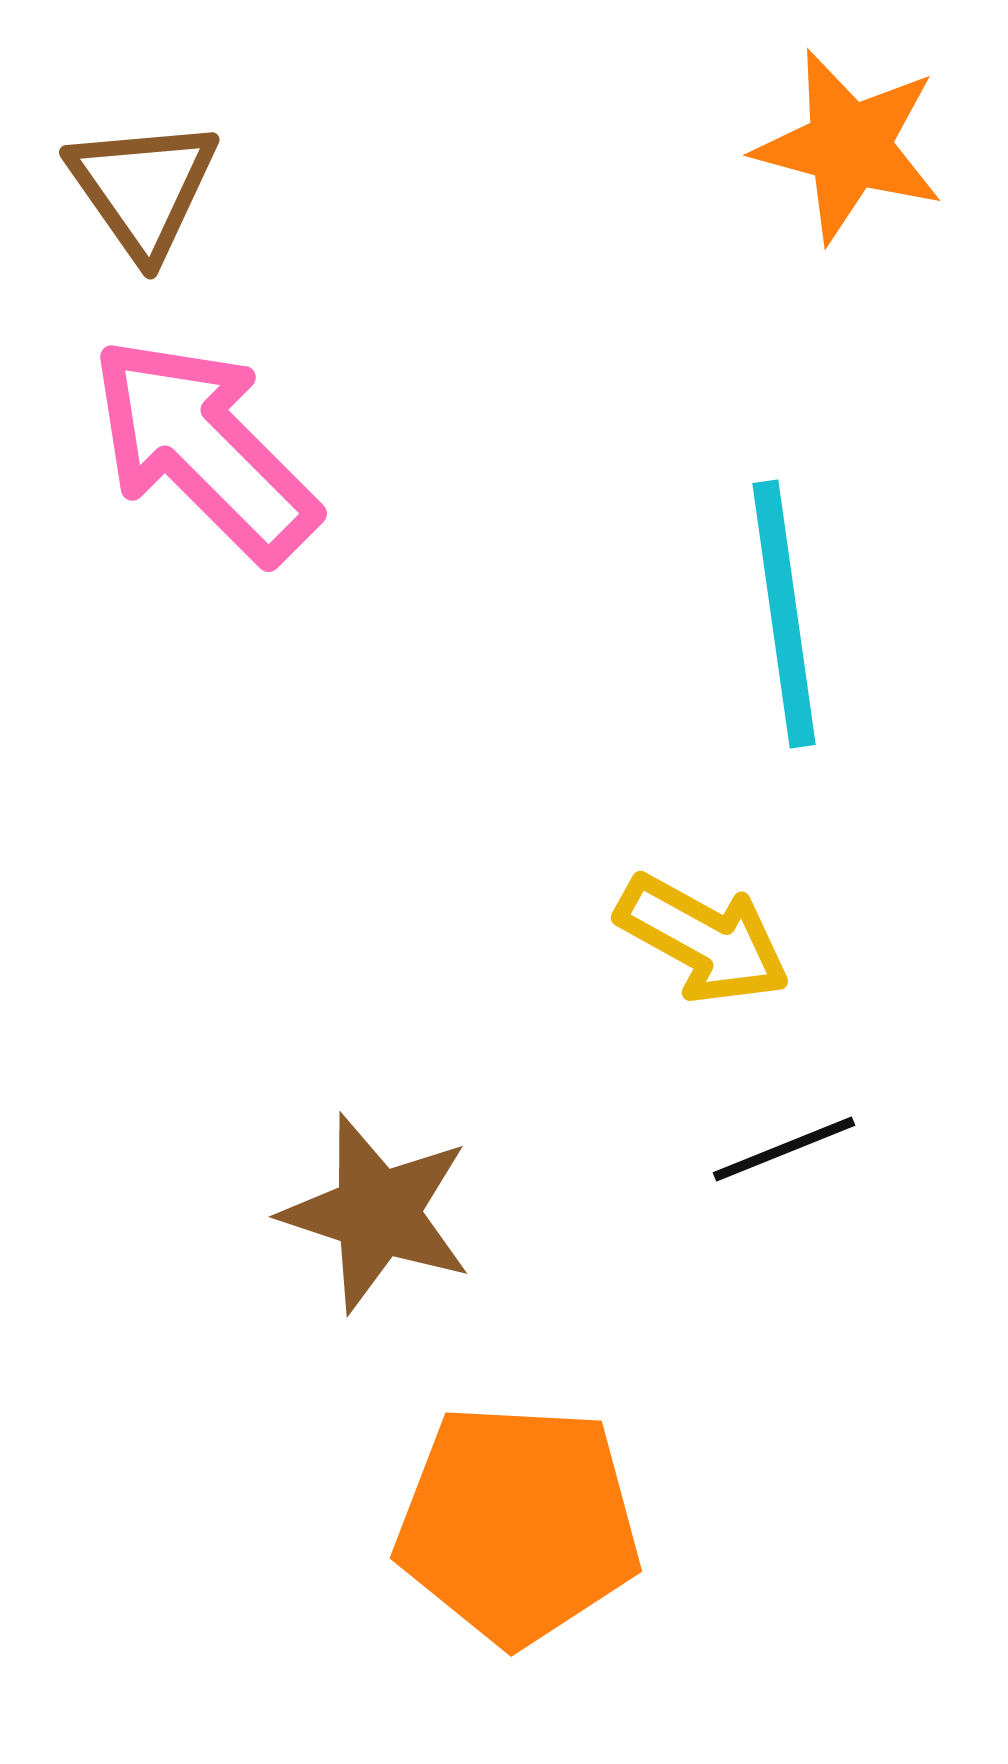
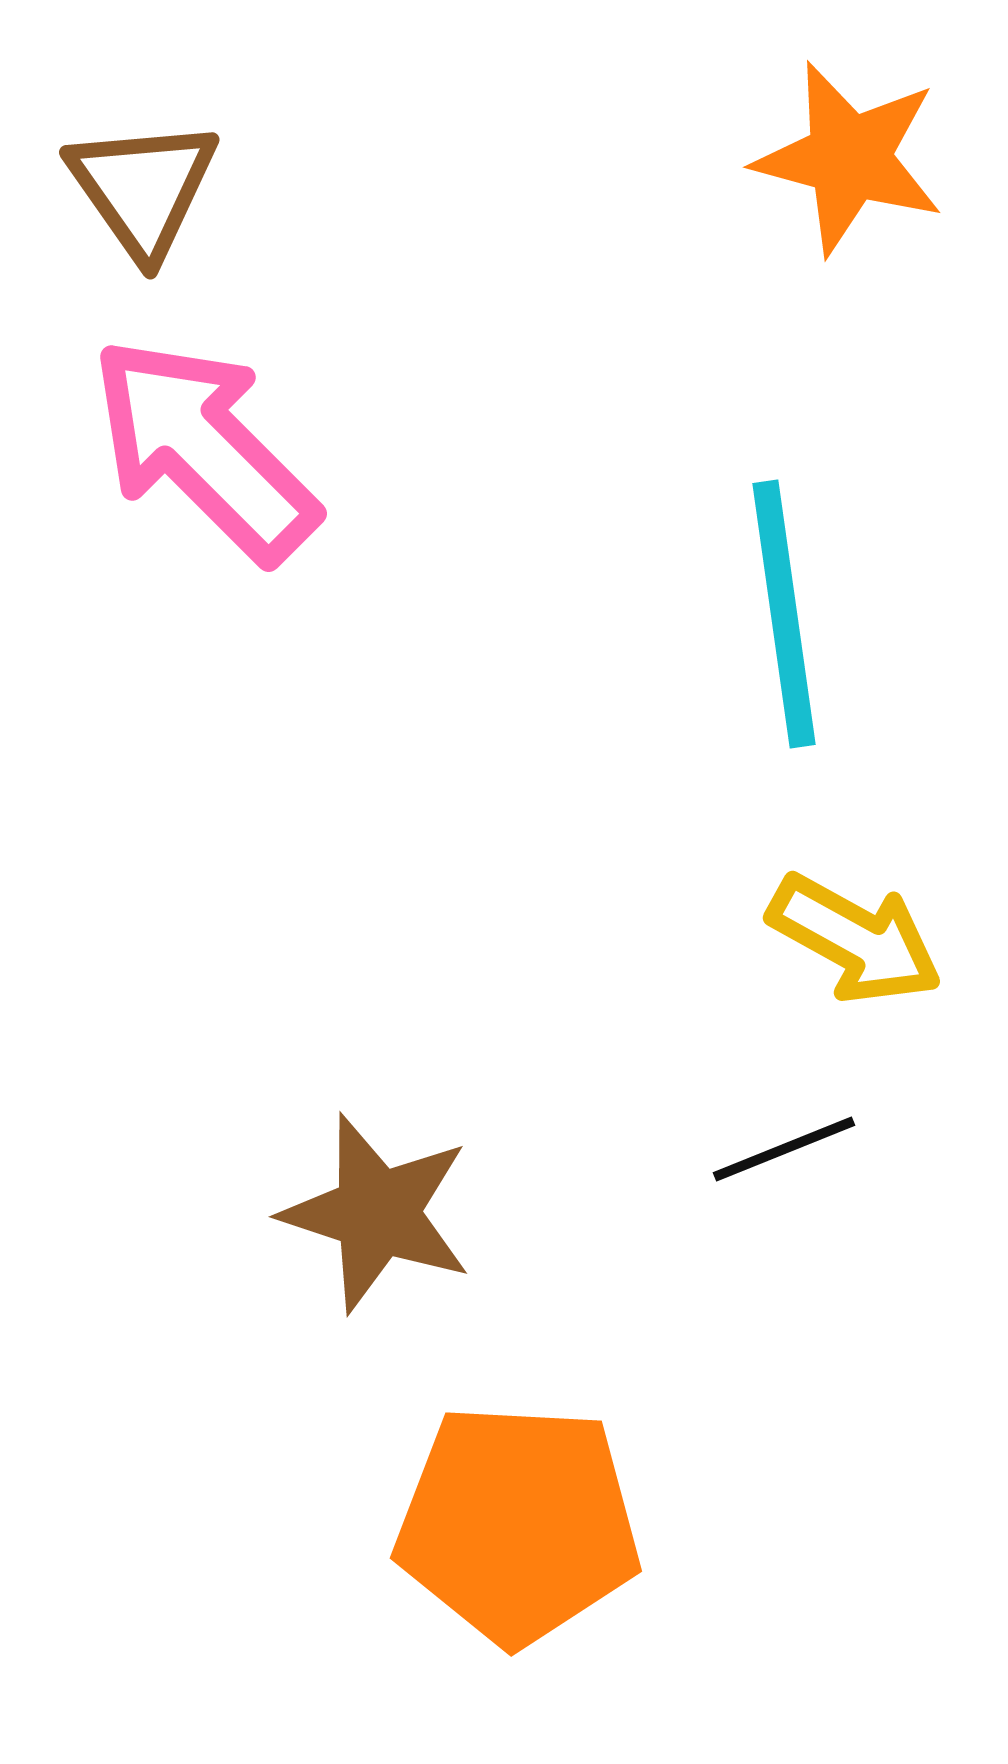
orange star: moved 12 px down
yellow arrow: moved 152 px right
